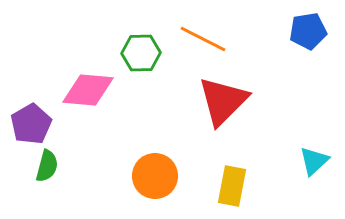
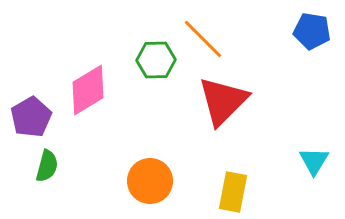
blue pentagon: moved 4 px right; rotated 18 degrees clockwise
orange line: rotated 18 degrees clockwise
green hexagon: moved 15 px right, 7 px down
pink diamond: rotated 36 degrees counterclockwise
purple pentagon: moved 7 px up
cyan triangle: rotated 16 degrees counterclockwise
orange circle: moved 5 px left, 5 px down
yellow rectangle: moved 1 px right, 6 px down
